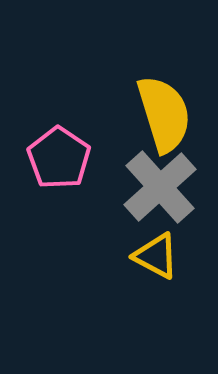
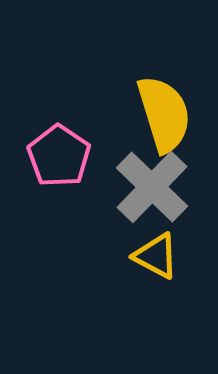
pink pentagon: moved 2 px up
gray cross: moved 8 px left; rotated 4 degrees counterclockwise
